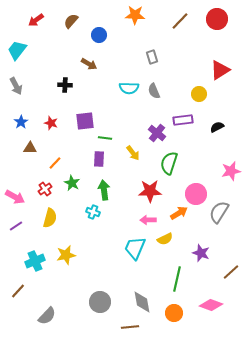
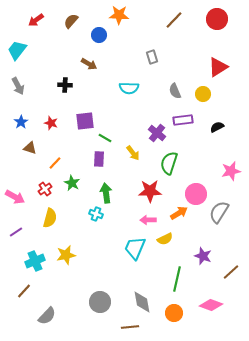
orange star at (135, 15): moved 16 px left
brown line at (180, 21): moved 6 px left, 1 px up
red triangle at (220, 70): moved 2 px left, 3 px up
gray arrow at (16, 86): moved 2 px right
gray semicircle at (154, 91): moved 21 px right
yellow circle at (199, 94): moved 4 px right
green line at (105, 138): rotated 24 degrees clockwise
brown triangle at (30, 148): rotated 16 degrees clockwise
green arrow at (104, 190): moved 2 px right, 3 px down
cyan cross at (93, 212): moved 3 px right, 2 px down
purple line at (16, 226): moved 6 px down
purple star at (201, 253): moved 2 px right, 3 px down
brown line at (18, 291): moved 6 px right
